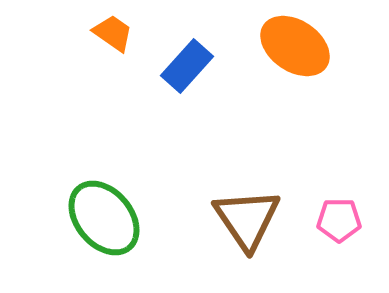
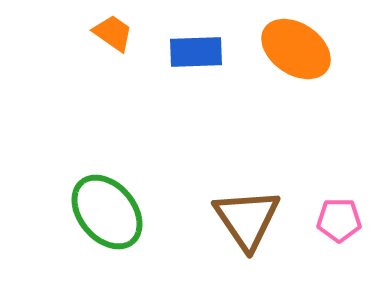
orange ellipse: moved 1 px right, 3 px down
blue rectangle: moved 9 px right, 14 px up; rotated 46 degrees clockwise
green ellipse: moved 3 px right, 6 px up
